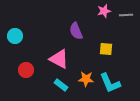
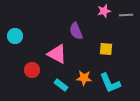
pink triangle: moved 2 px left, 5 px up
red circle: moved 6 px right
orange star: moved 2 px left, 1 px up
